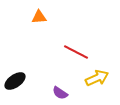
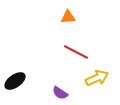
orange triangle: moved 29 px right
